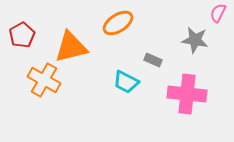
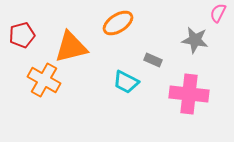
red pentagon: rotated 15 degrees clockwise
pink cross: moved 2 px right
